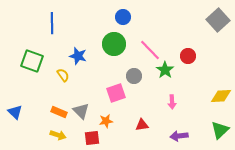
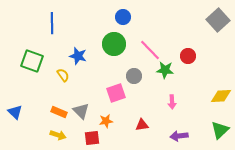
green star: rotated 30 degrees counterclockwise
